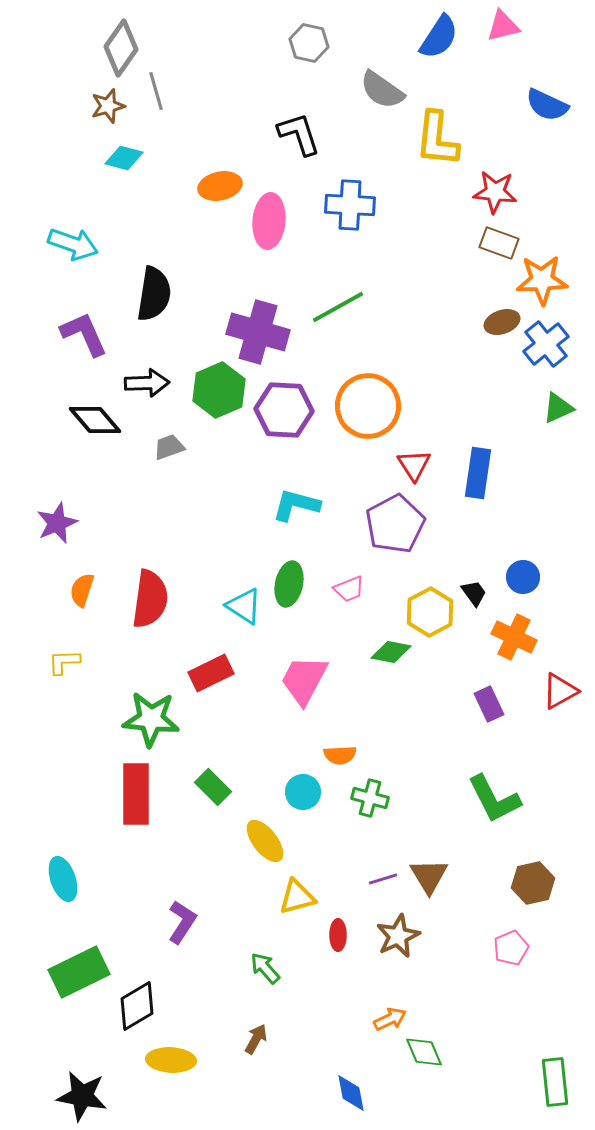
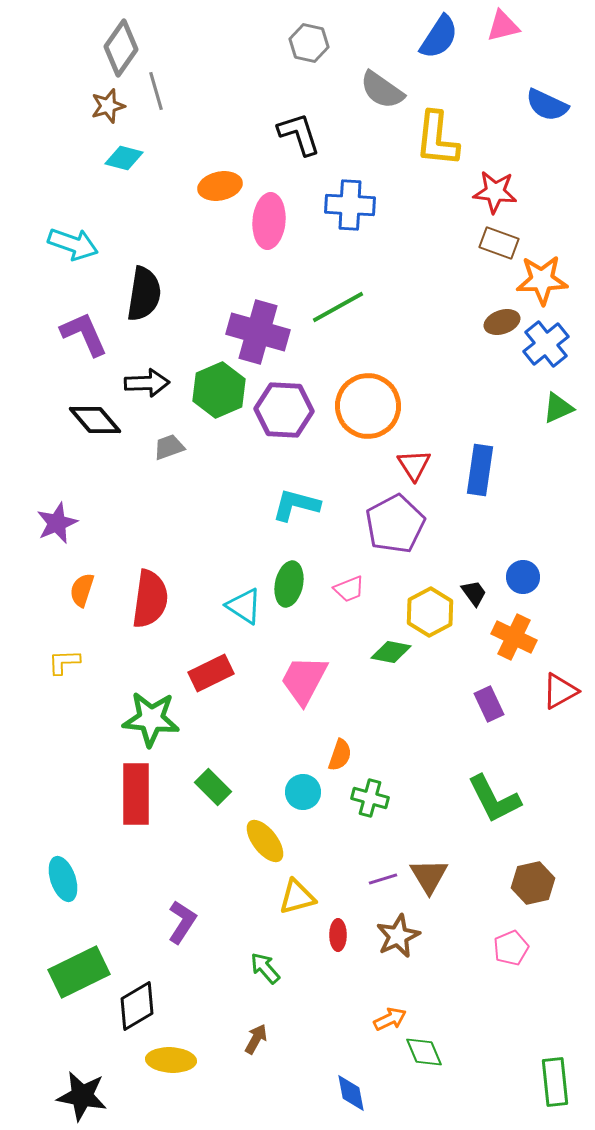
black semicircle at (154, 294): moved 10 px left
blue rectangle at (478, 473): moved 2 px right, 3 px up
orange semicircle at (340, 755): rotated 68 degrees counterclockwise
